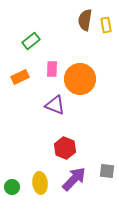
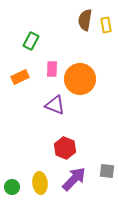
green rectangle: rotated 24 degrees counterclockwise
